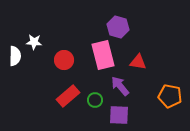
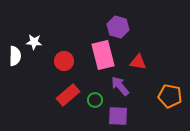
red circle: moved 1 px down
red rectangle: moved 1 px up
purple square: moved 1 px left, 1 px down
